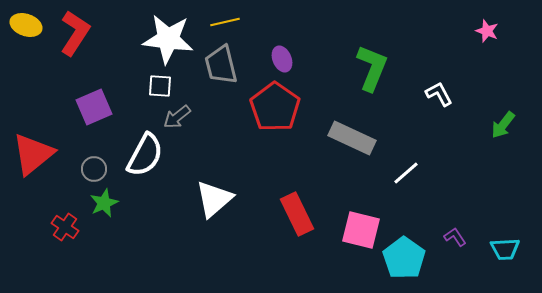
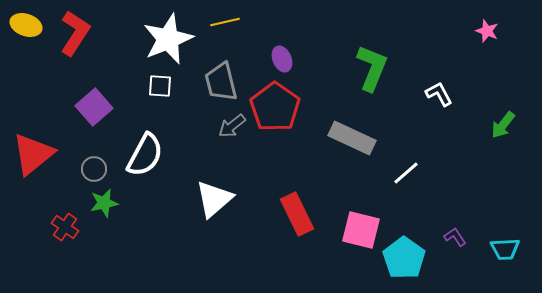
white star: rotated 30 degrees counterclockwise
gray trapezoid: moved 17 px down
purple square: rotated 18 degrees counterclockwise
gray arrow: moved 55 px right, 9 px down
green star: rotated 12 degrees clockwise
